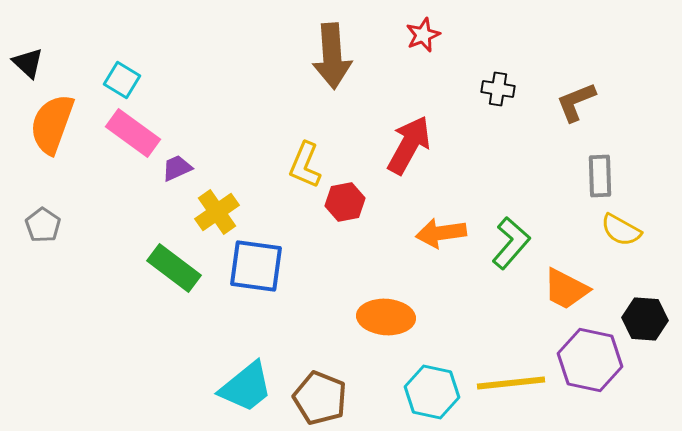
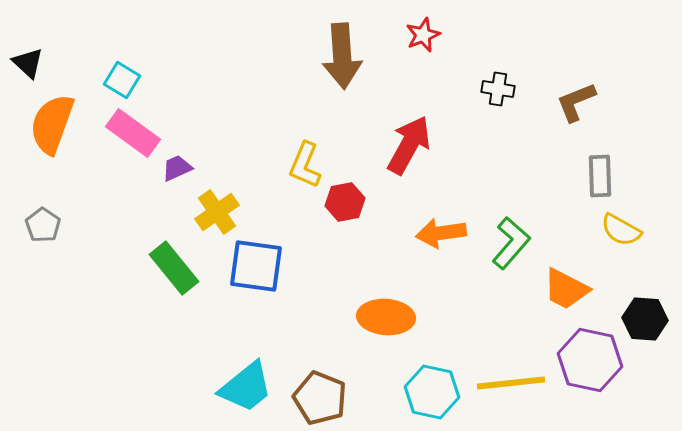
brown arrow: moved 10 px right
green rectangle: rotated 14 degrees clockwise
